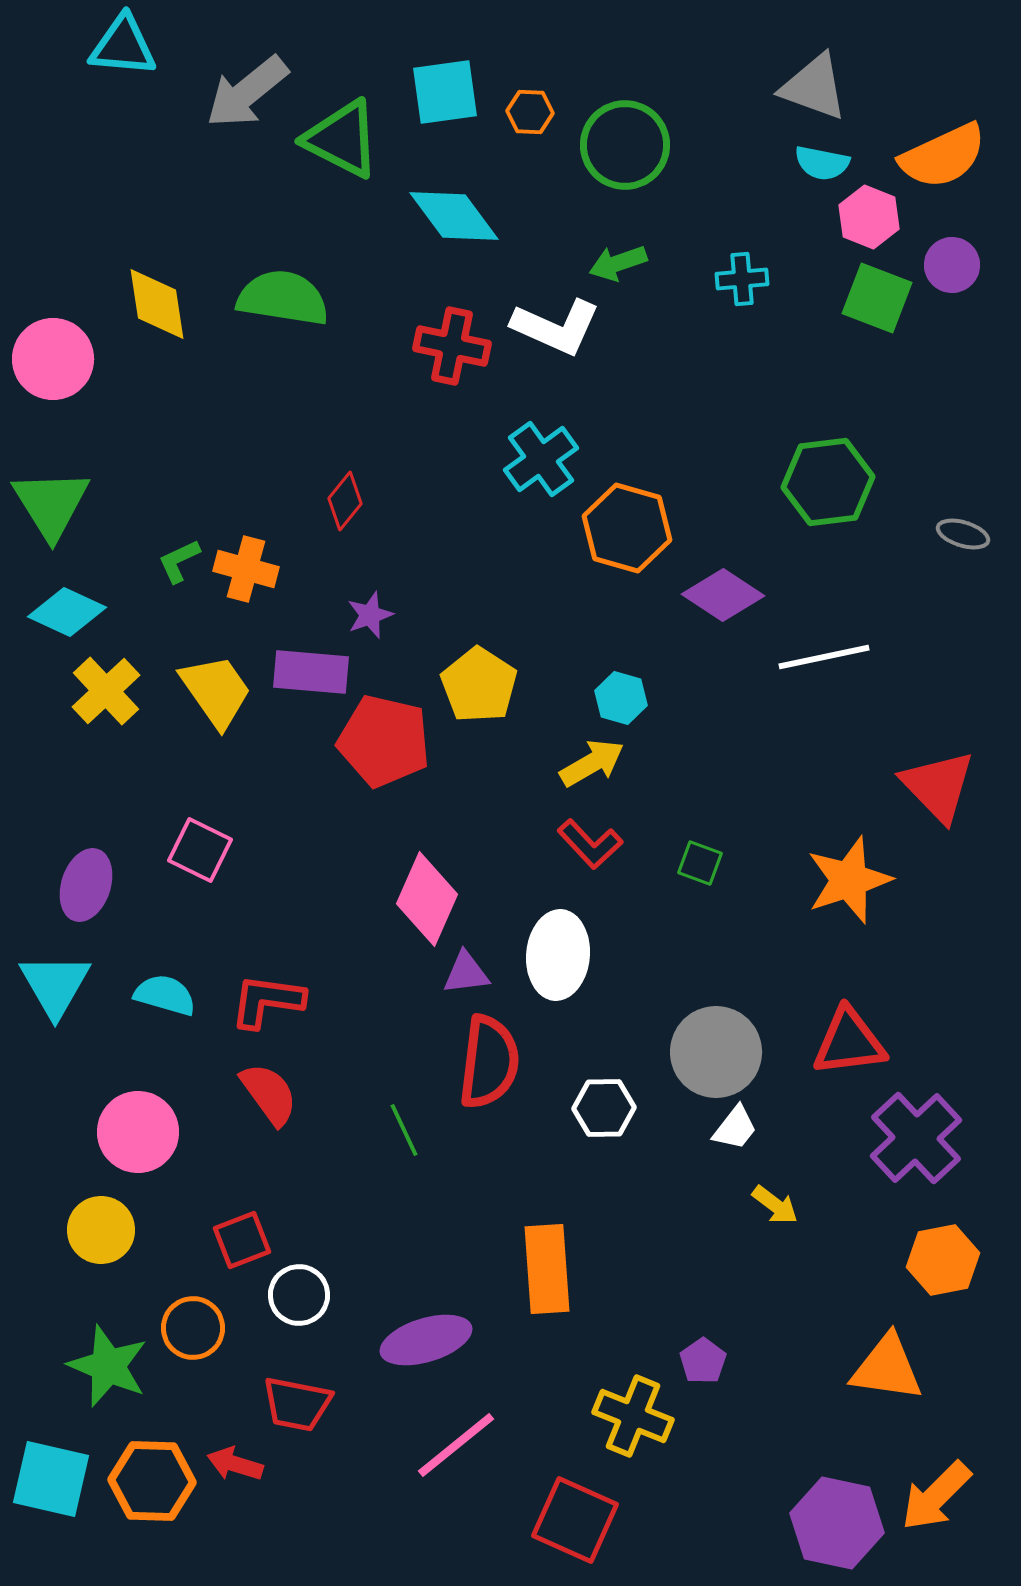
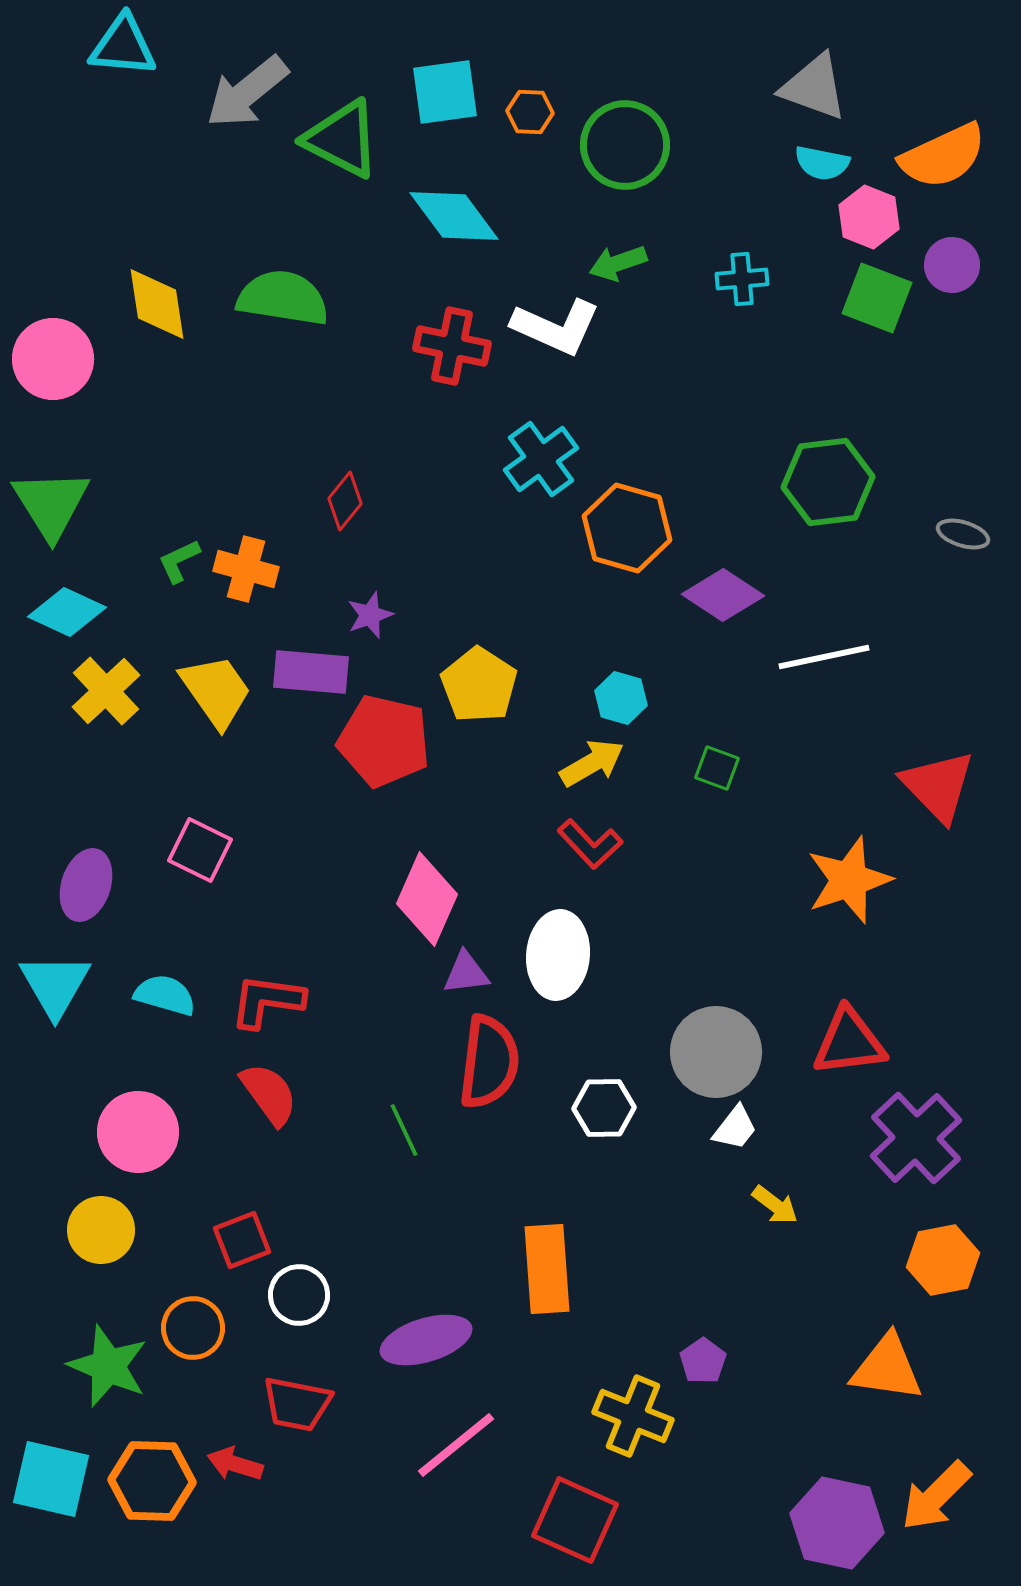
green square at (700, 863): moved 17 px right, 95 px up
